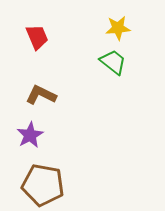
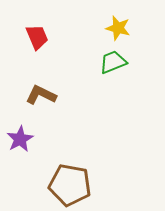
yellow star: rotated 20 degrees clockwise
green trapezoid: rotated 60 degrees counterclockwise
purple star: moved 10 px left, 4 px down
brown pentagon: moved 27 px right
